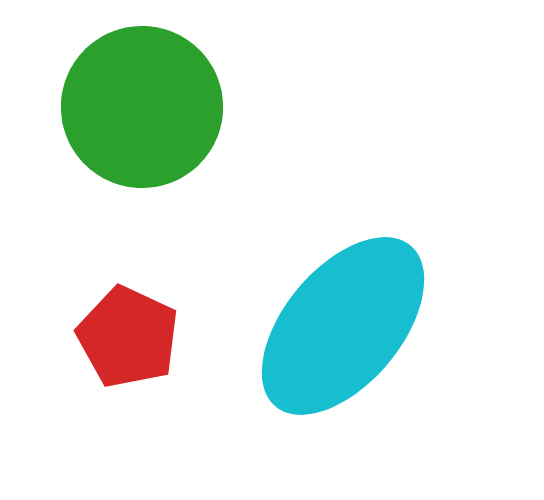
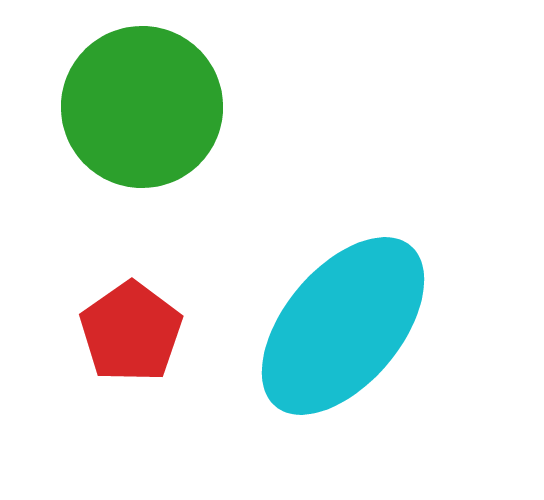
red pentagon: moved 3 px right, 5 px up; rotated 12 degrees clockwise
